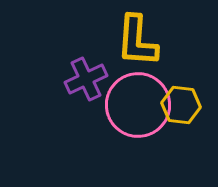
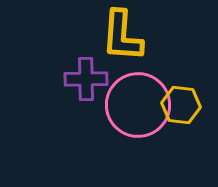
yellow L-shape: moved 15 px left, 5 px up
purple cross: rotated 24 degrees clockwise
